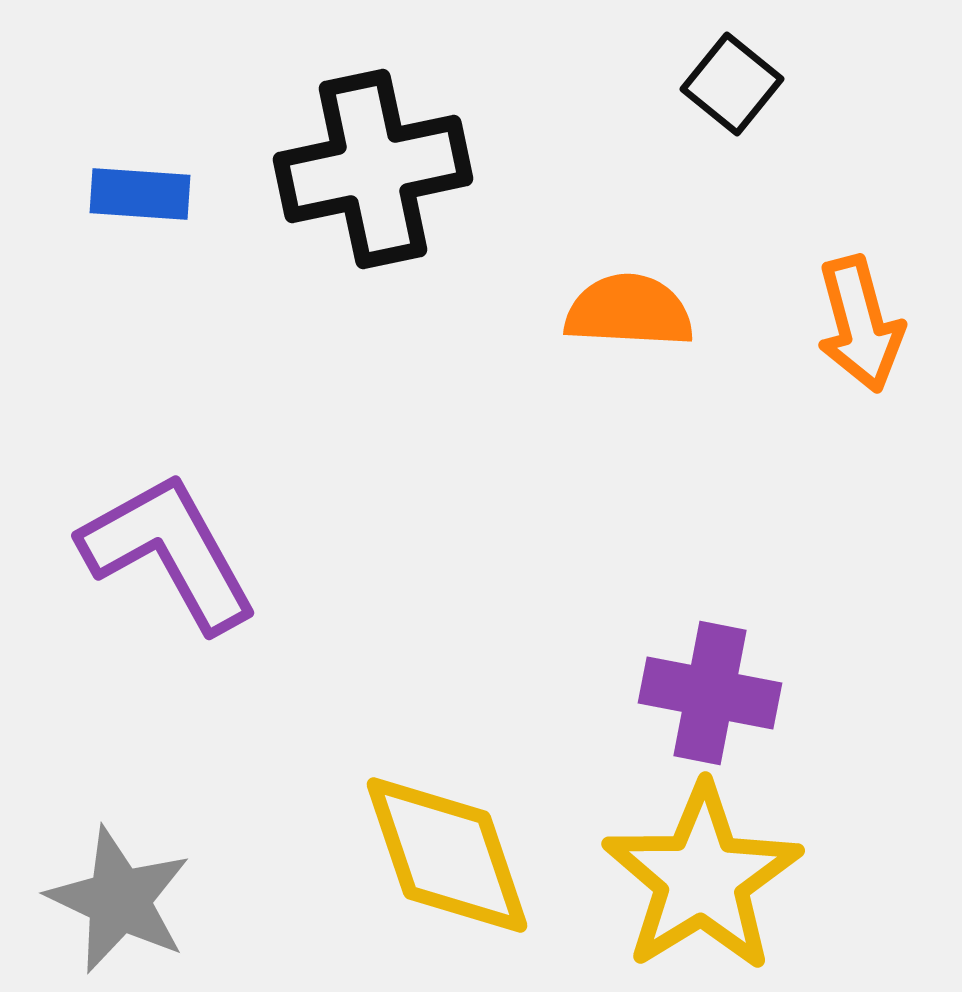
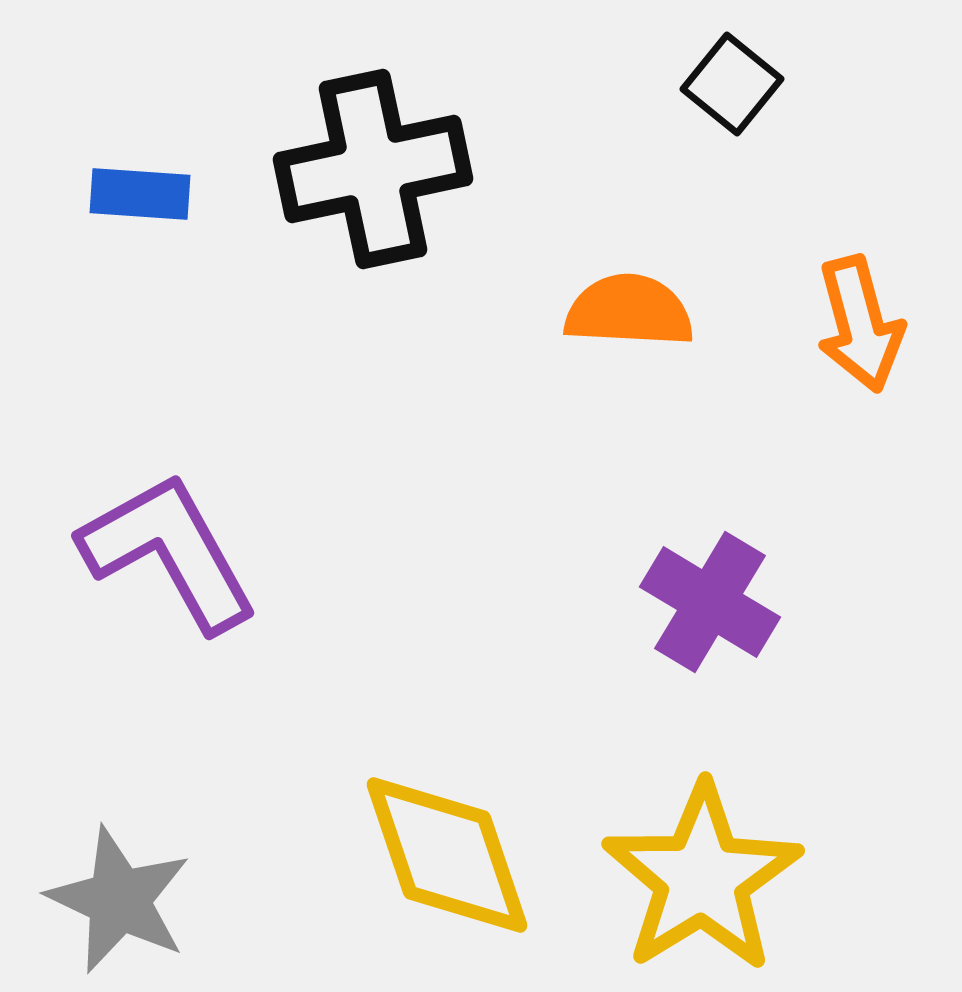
purple cross: moved 91 px up; rotated 20 degrees clockwise
